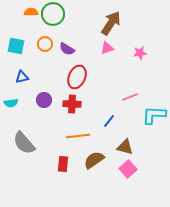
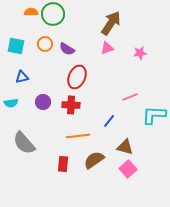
purple circle: moved 1 px left, 2 px down
red cross: moved 1 px left, 1 px down
